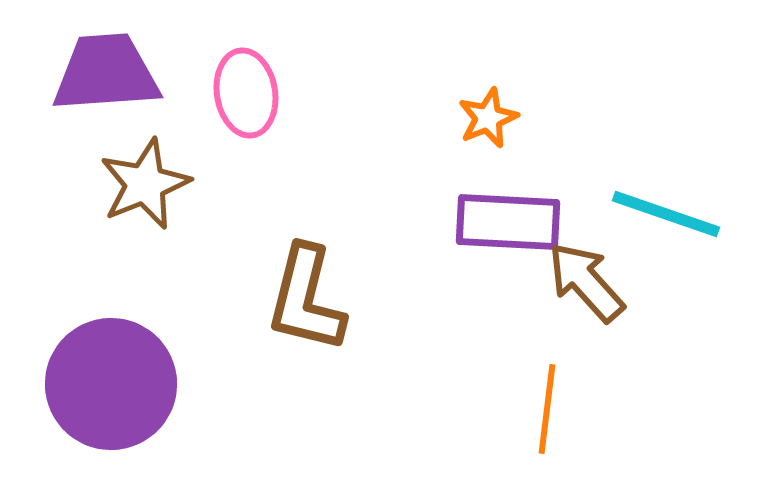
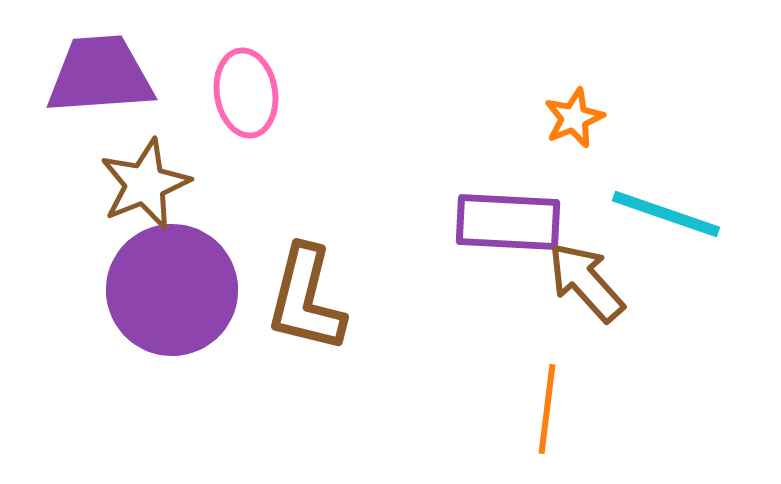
purple trapezoid: moved 6 px left, 2 px down
orange star: moved 86 px right
purple circle: moved 61 px right, 94 px up
